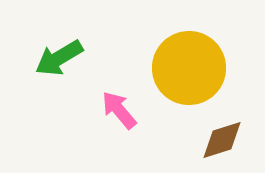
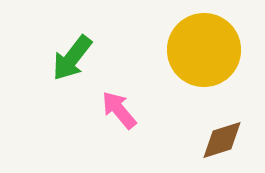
green arrow: moved 13 px right; rotated 21 degrees counterclockwise
yellow circle: moved 15 px right, 18 px up
